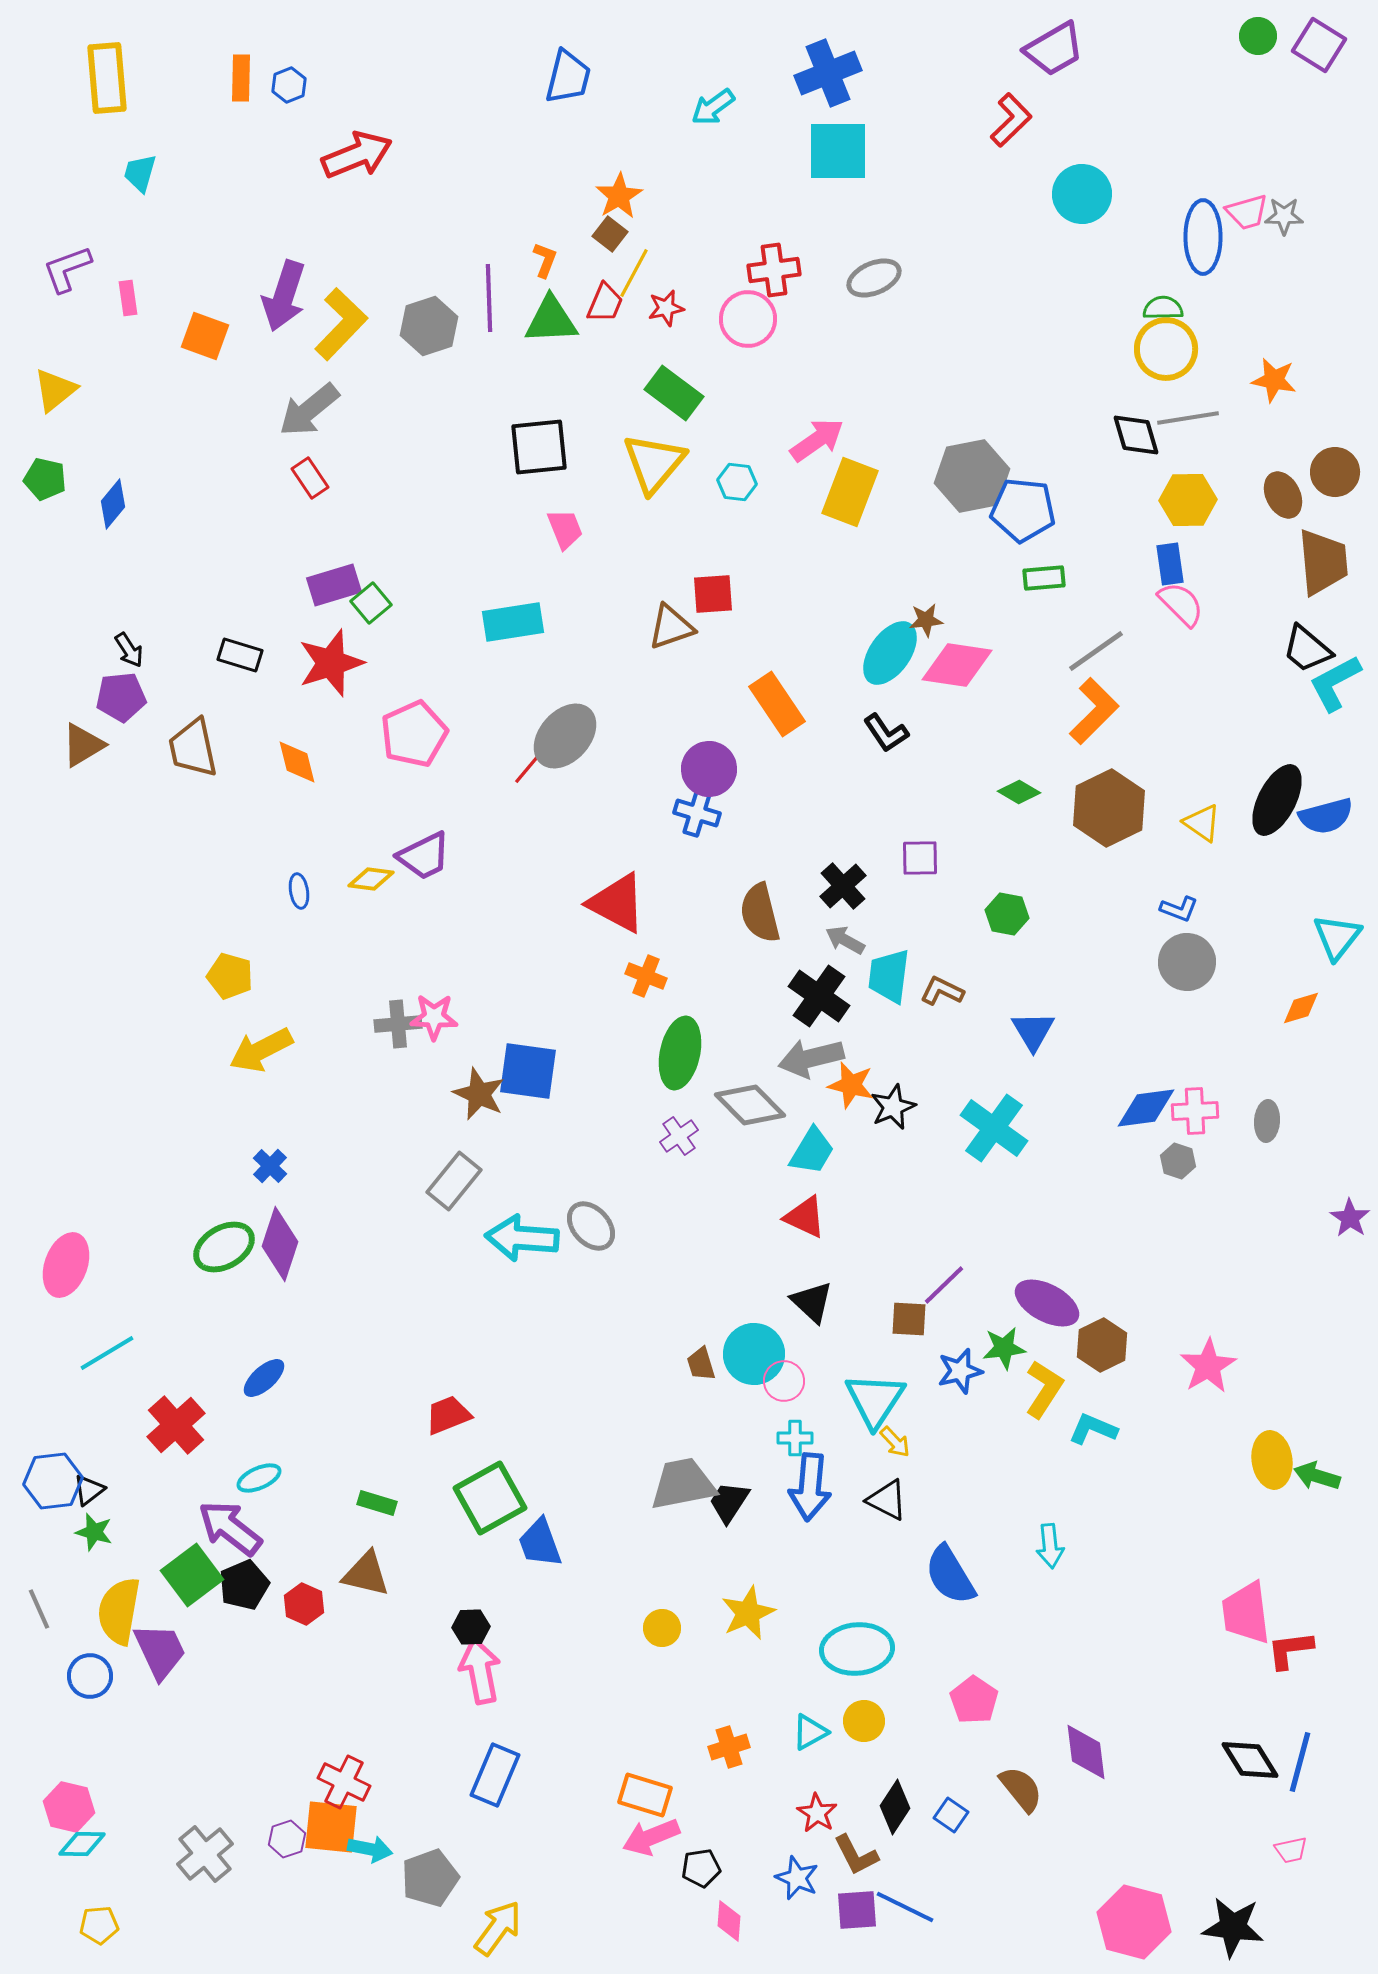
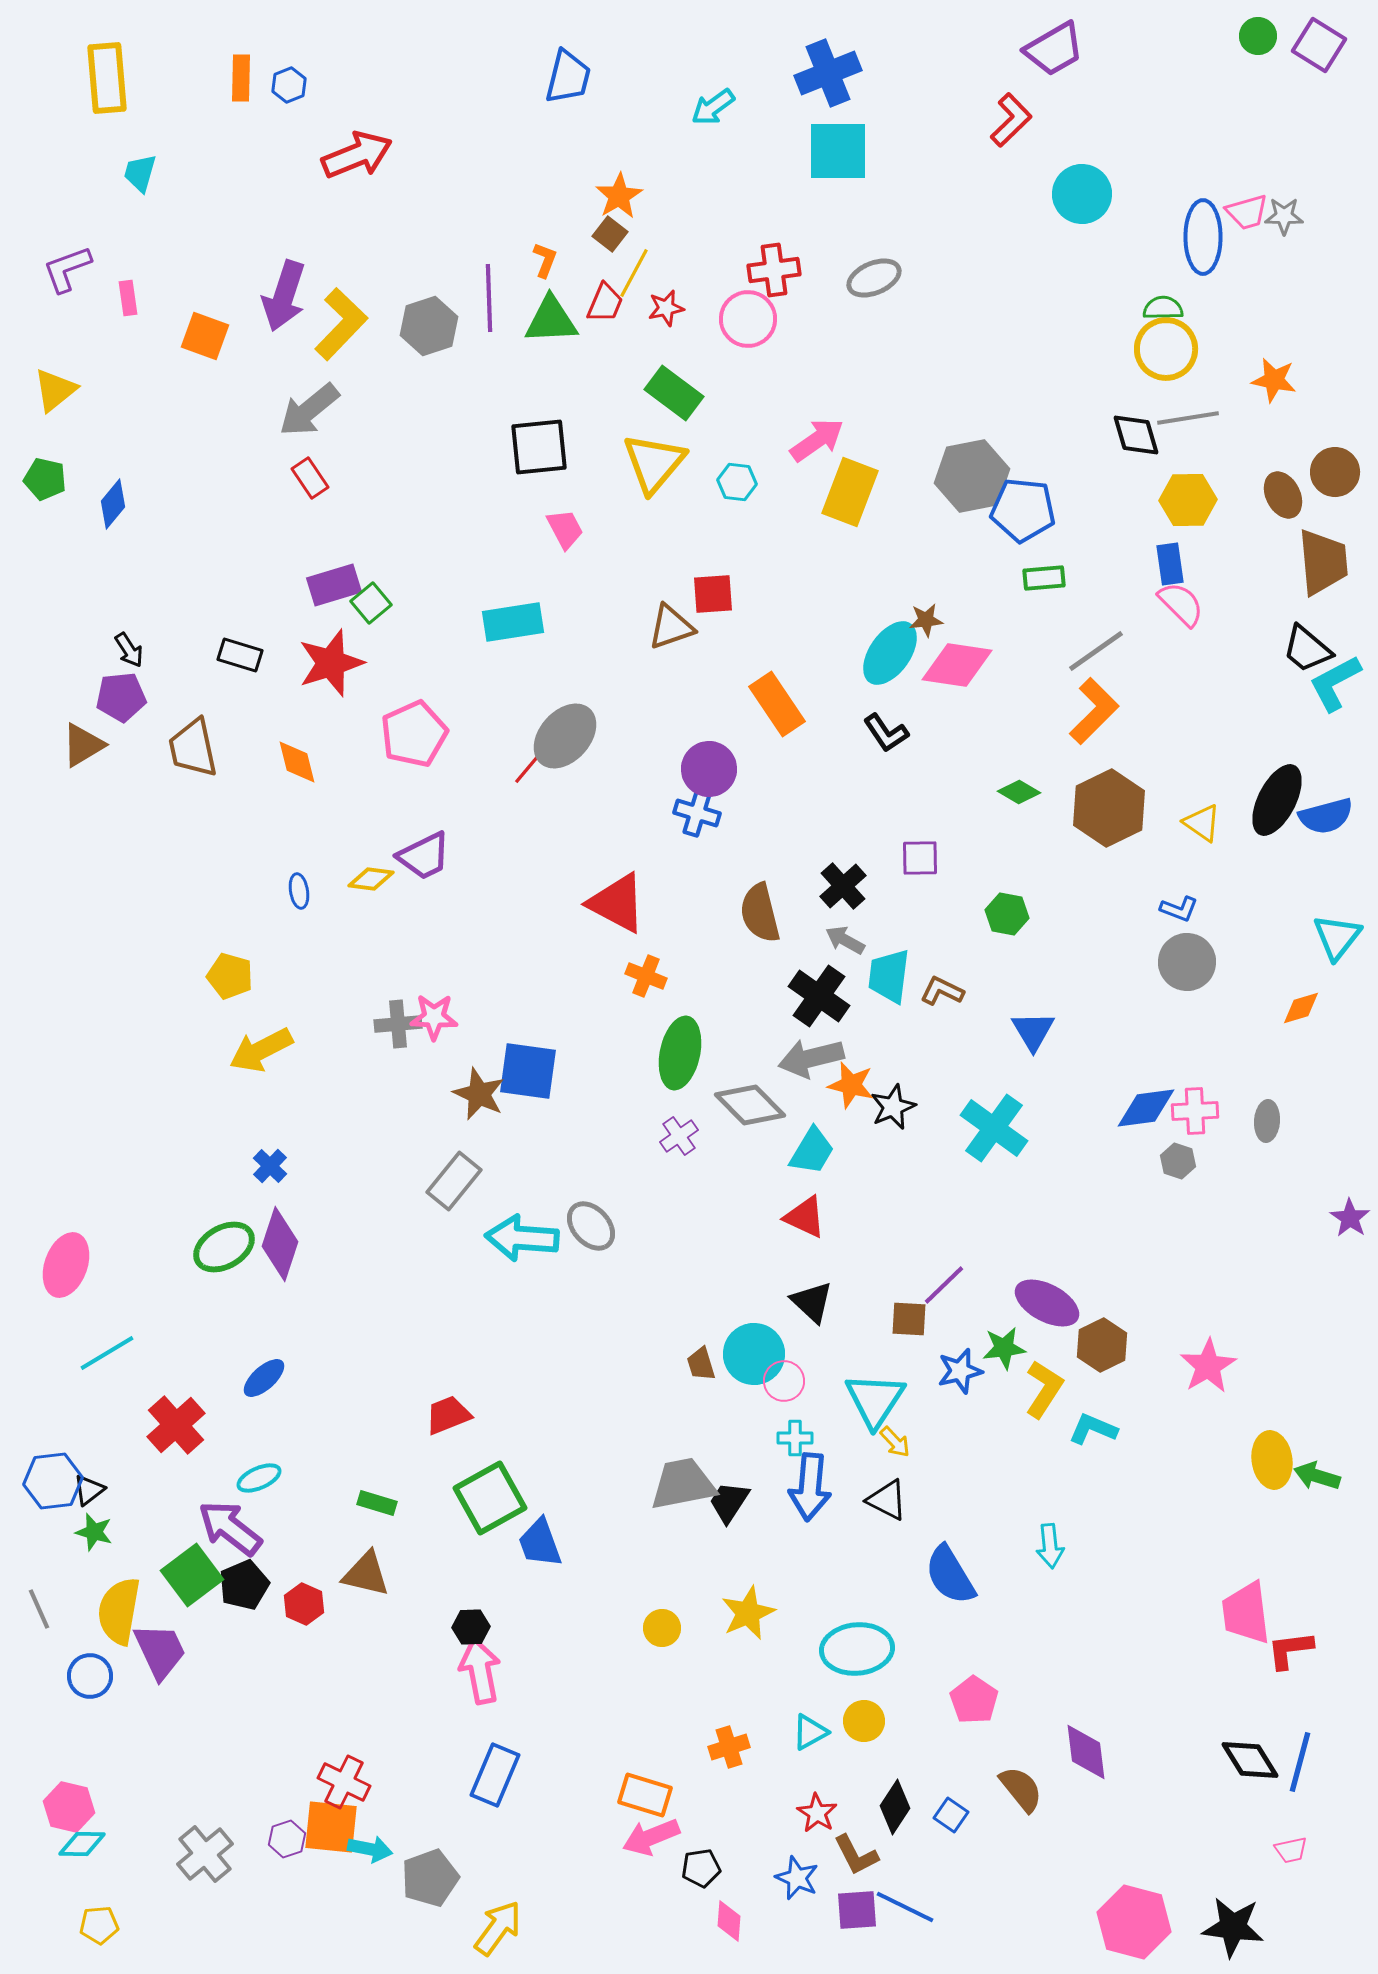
pink trapezoid at (565, 529): rotated 6 degrees counterclockwise
